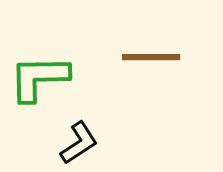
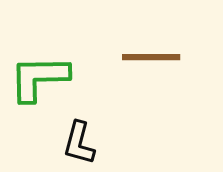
black L-shape: rotated 138 degrees clockwise
